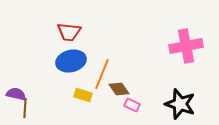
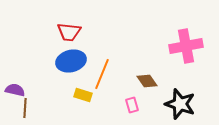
brown diamond: moved 28 px right, 8 px up
purple semicircle: moved 1 px left, 4 px up
pink rectangle: rotated 49 degrees clockwise
